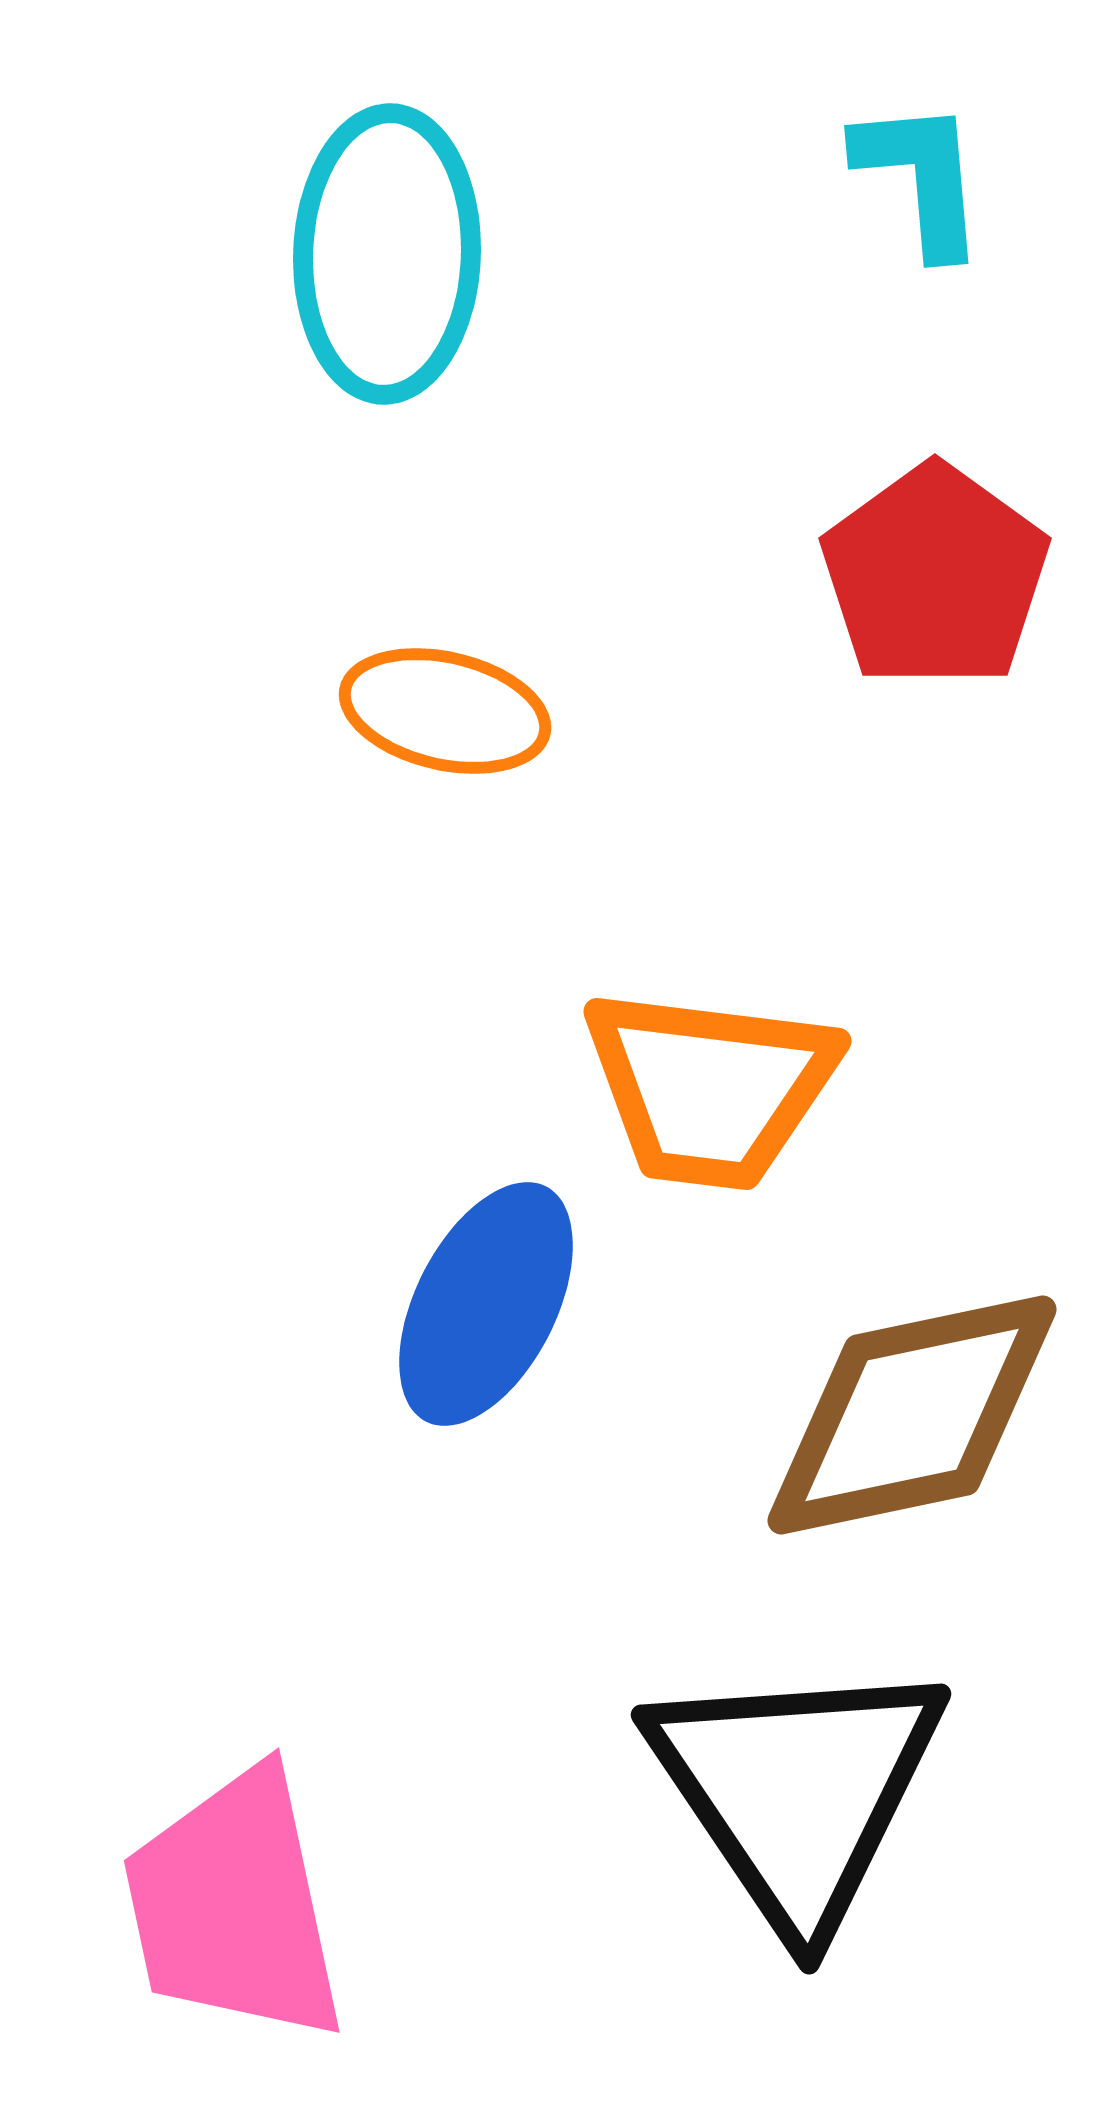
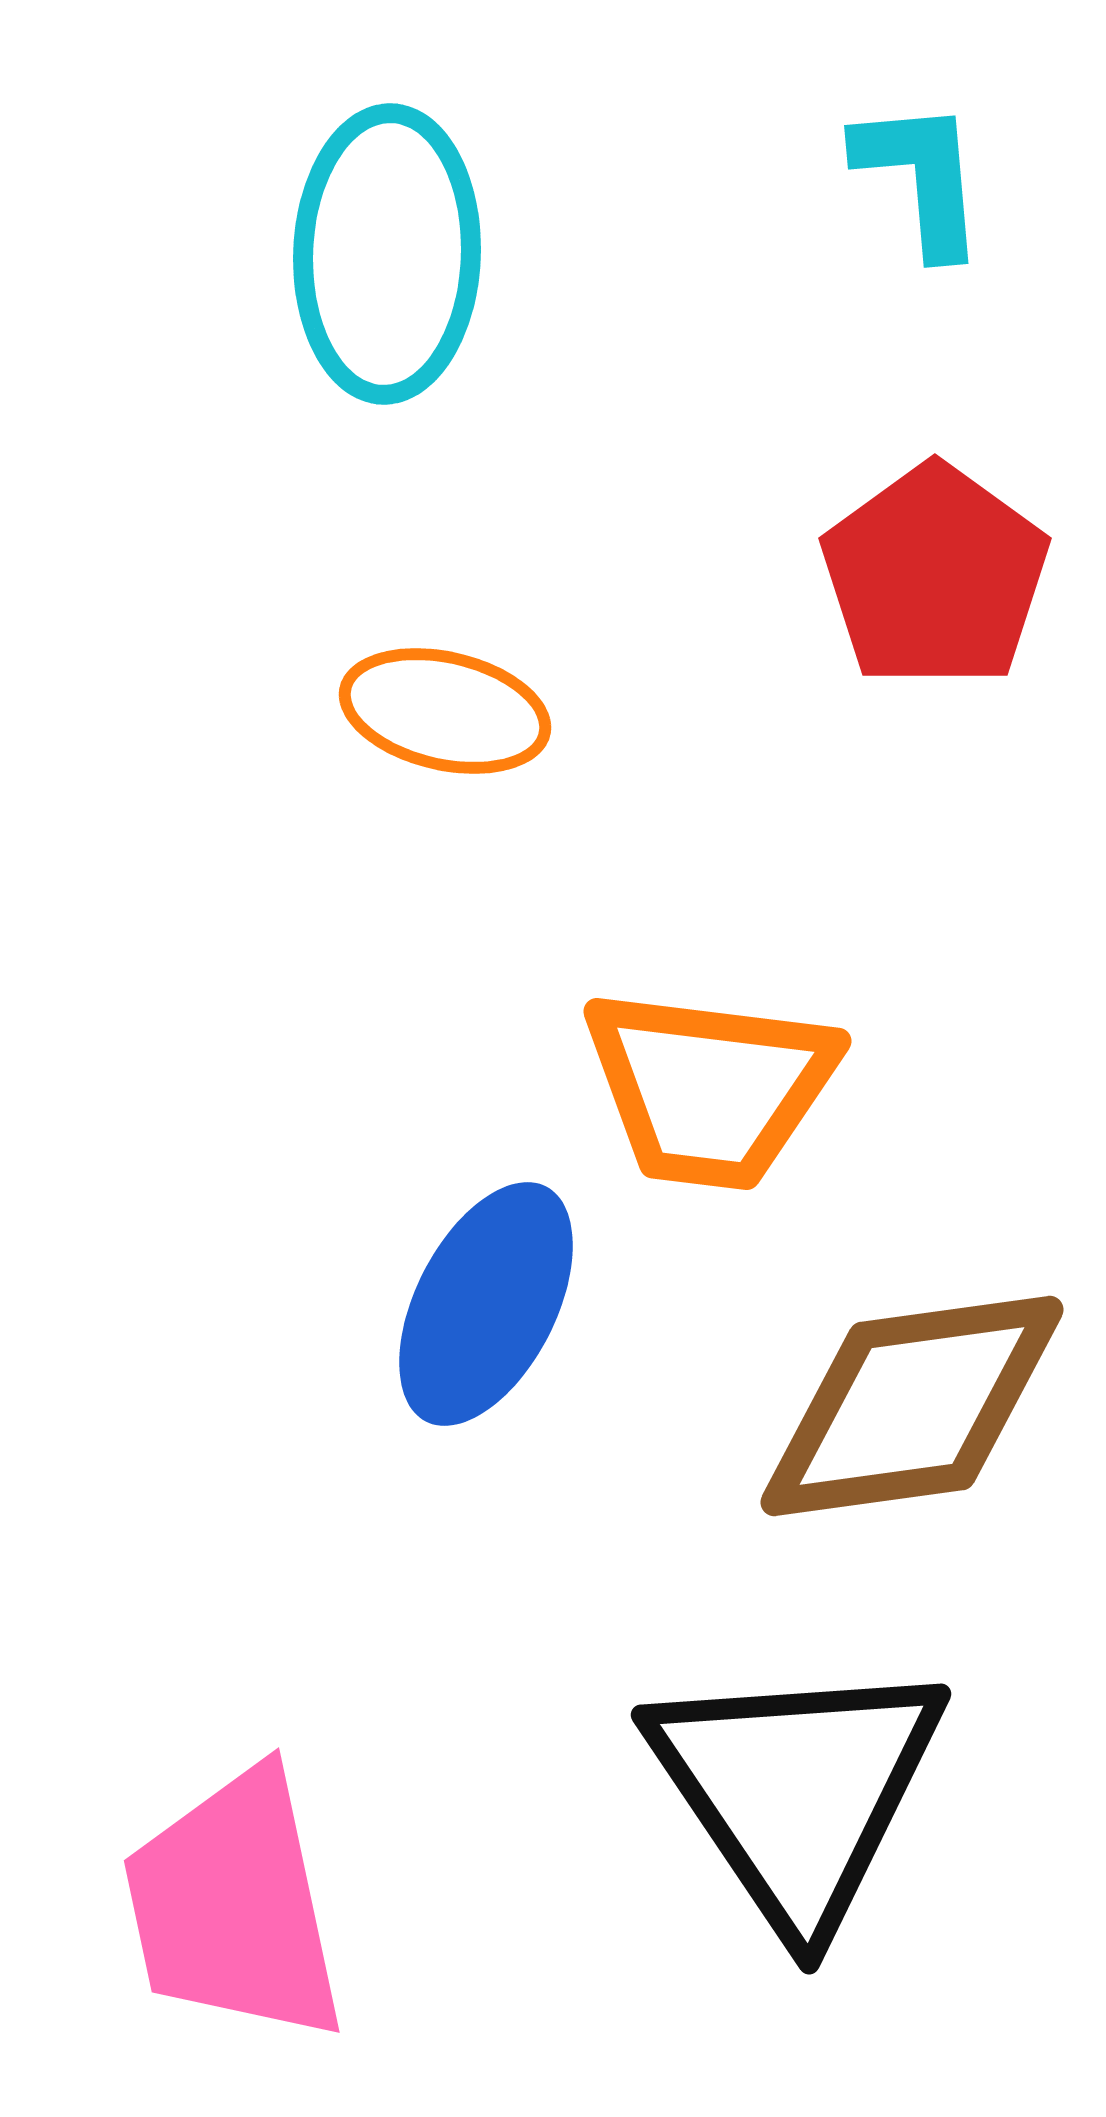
brown diamond: moved 9 px up; rotated 4 degrees clockwise
